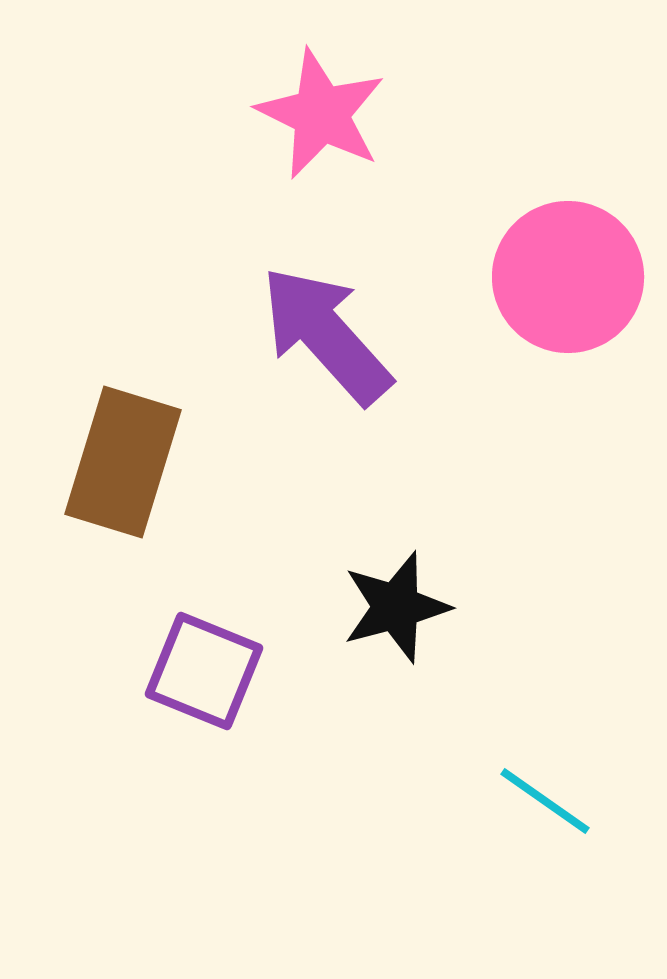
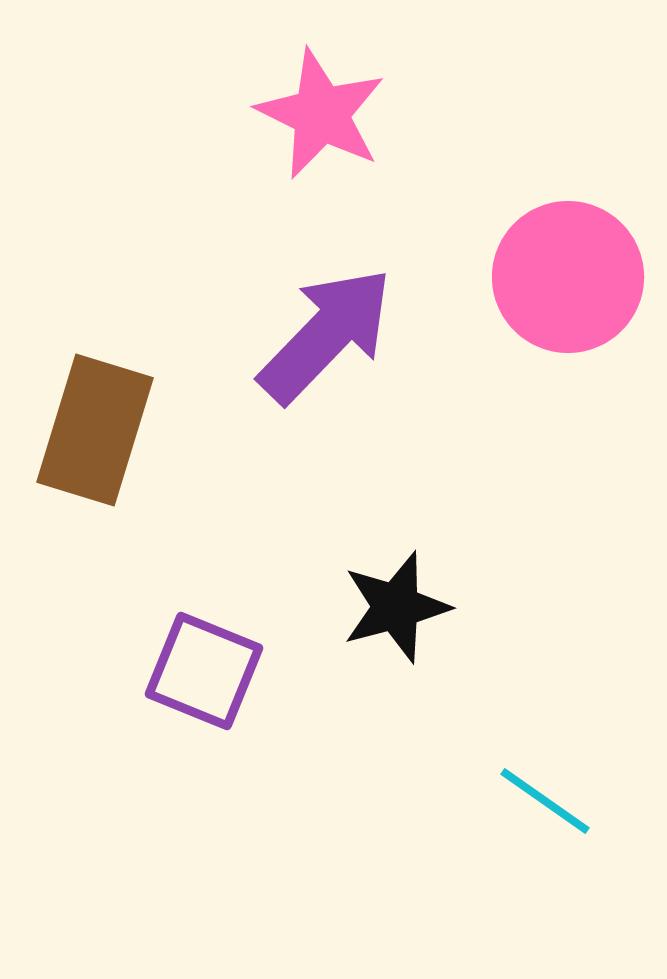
purple arrow: rotated 86 degrees clockwise
brown rectangle: moved 28 px left, 32 px up
